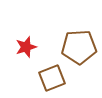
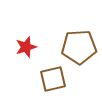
brown square: moved 1 px right, 1 px down; rotated 8 degrees clockwise
